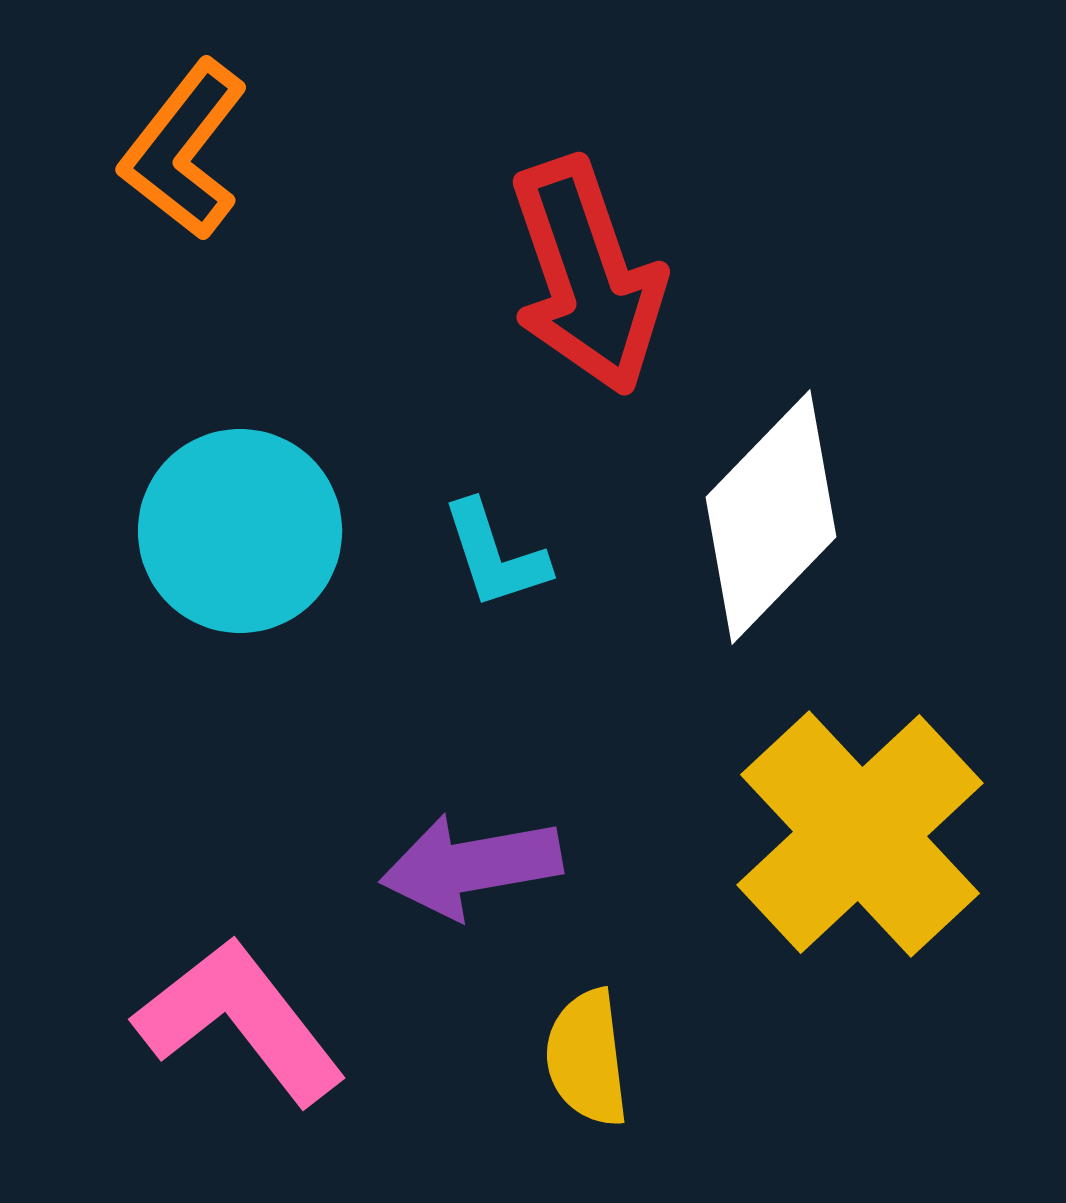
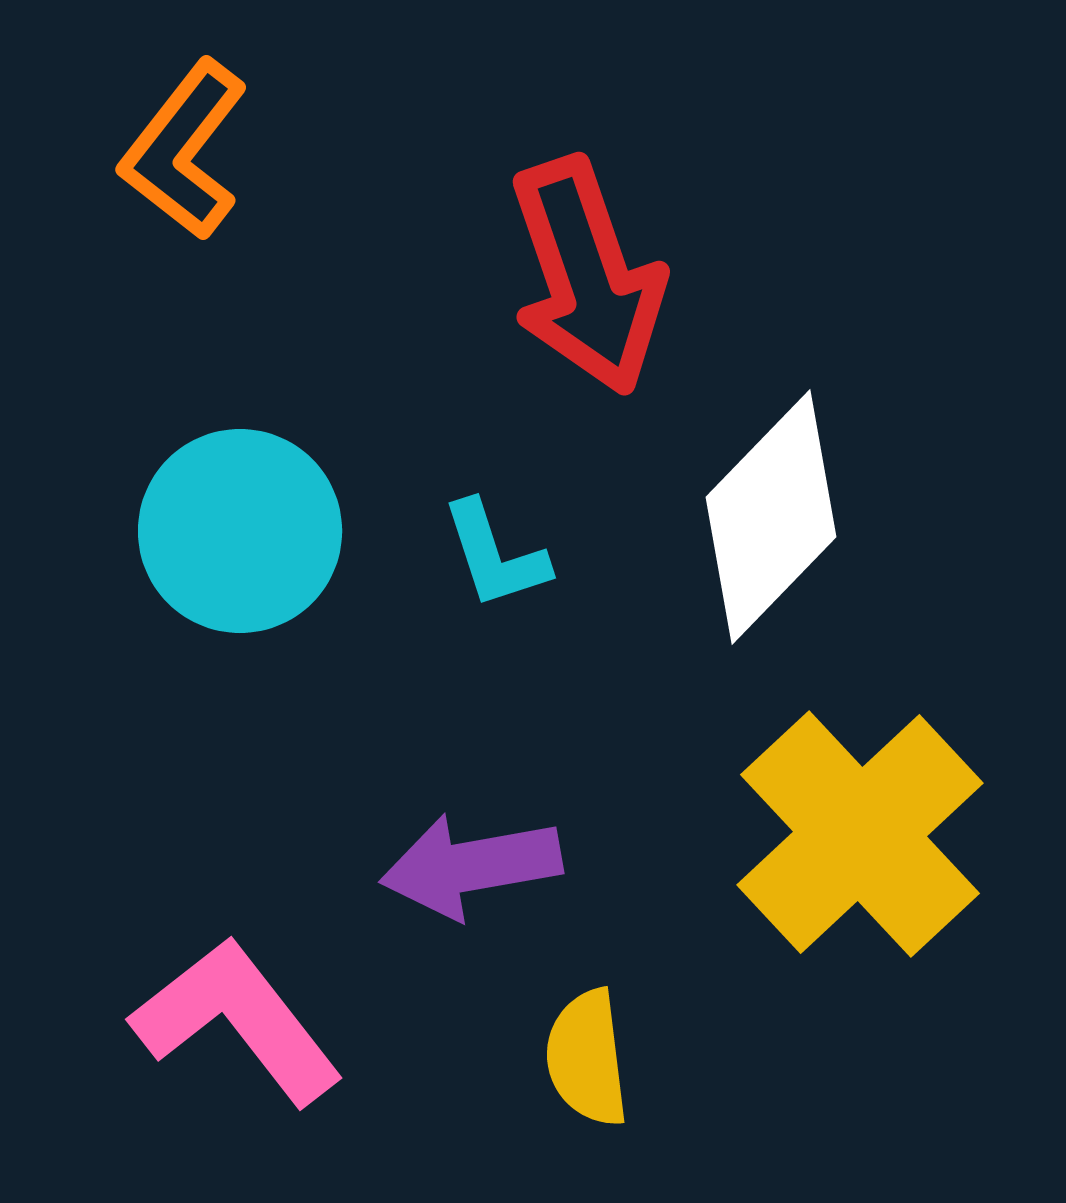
pink L-shape: moved 3 px left
